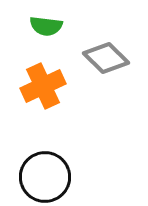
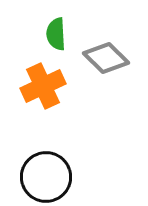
green semicircle: moved 10 px right, 8 px down; rotated 80 degrees clockwise
black circle: moved 1 px right
